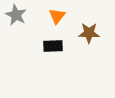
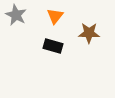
orange triangle: moved 2 px left
black rectangle: rotated 18 degrees clockwise
